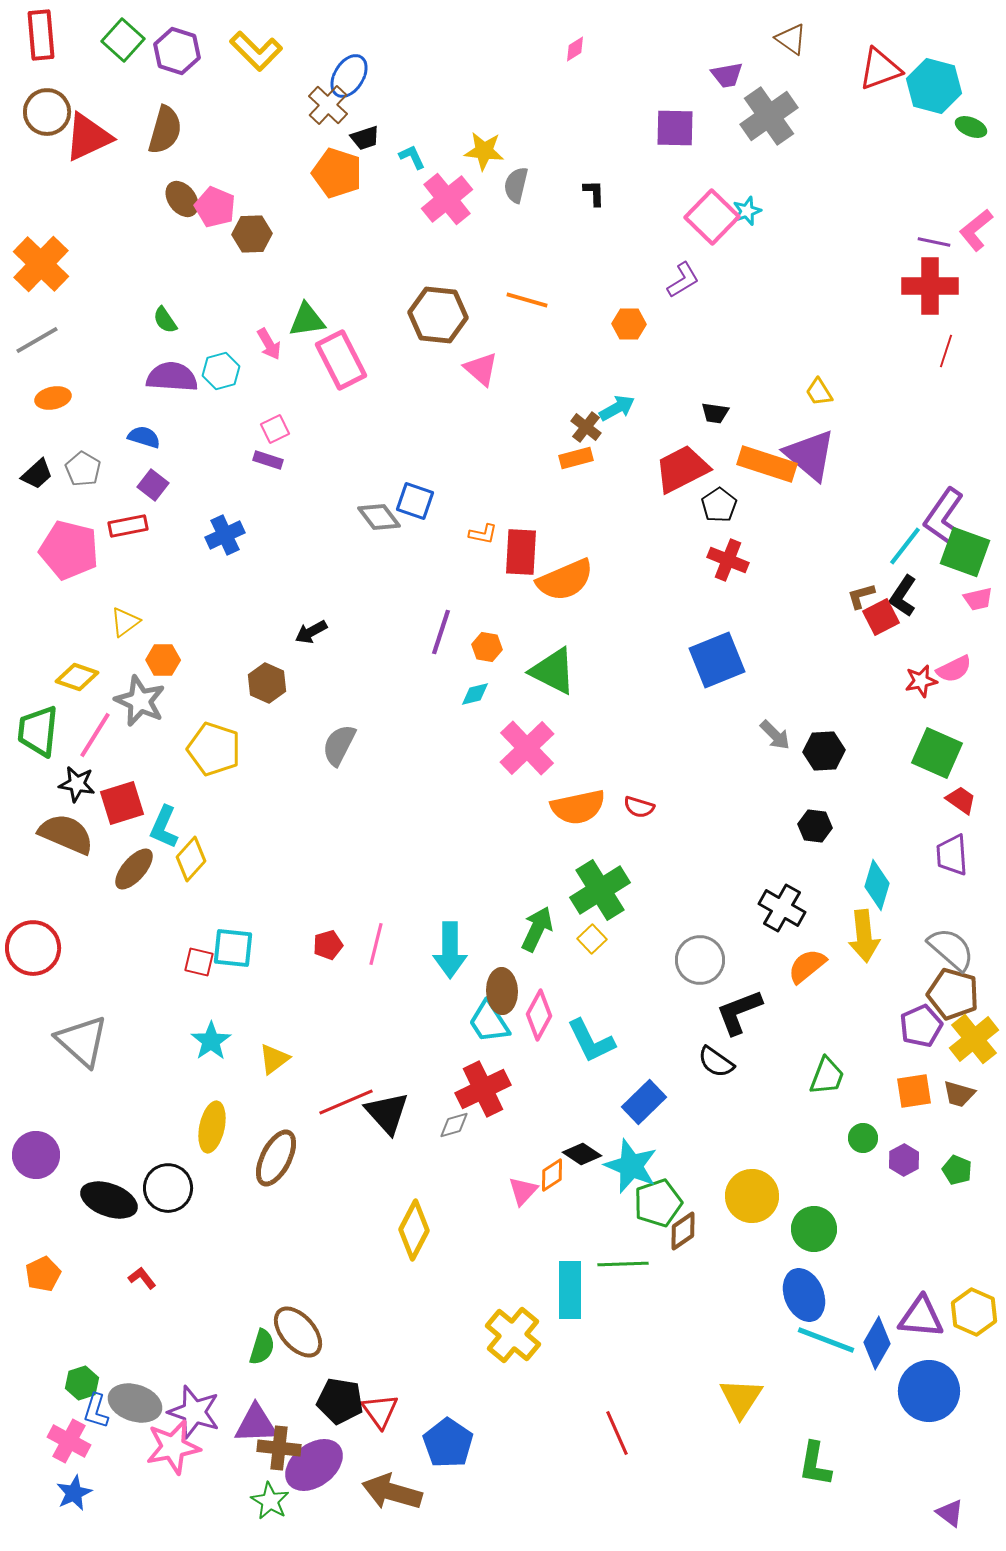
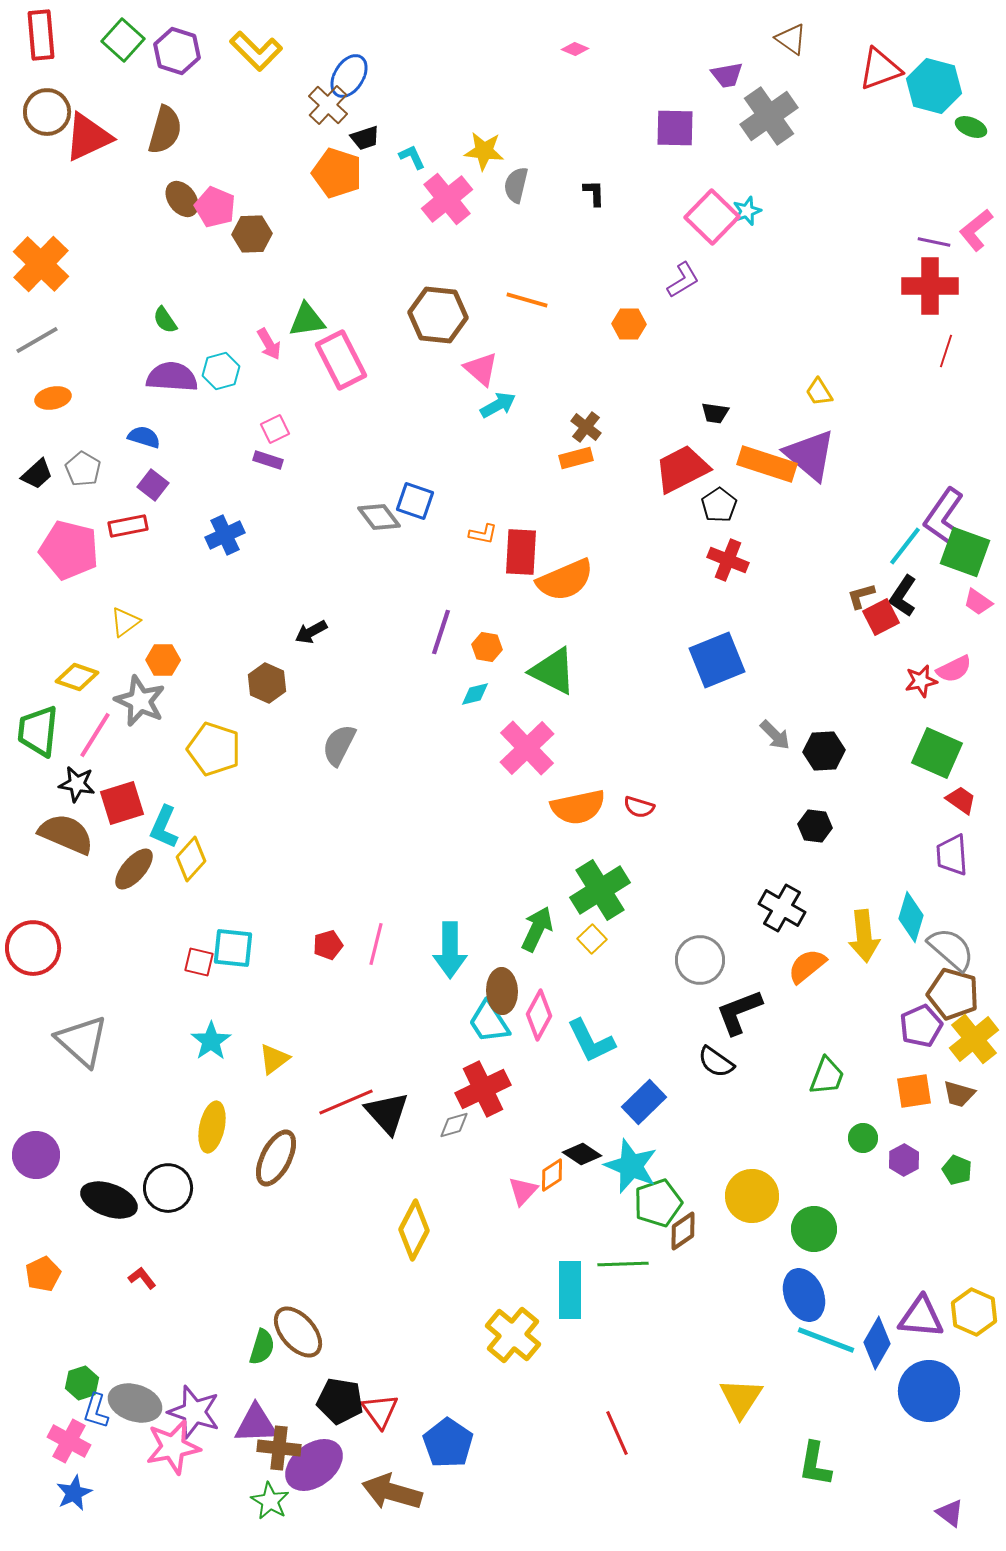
pink diamond at (575, 49): rotated 56 degrees clockwise
cyan arrow at (617, 408): moved 119 px left, 3 px up
pink trapezoid at (978, 599): moved 3 px down; rotated 48 degrees clockwise
cyan diamond at (877, 885): moved 34 px right, 32 px down
